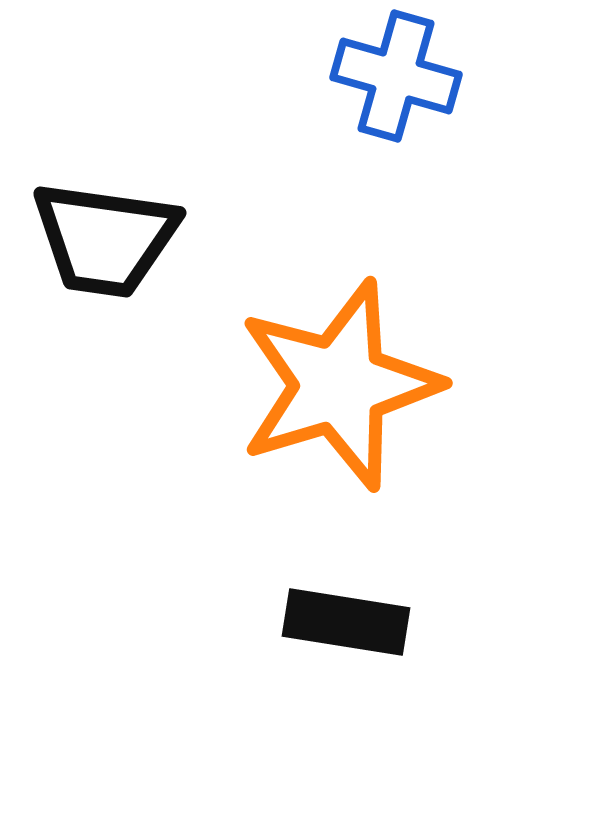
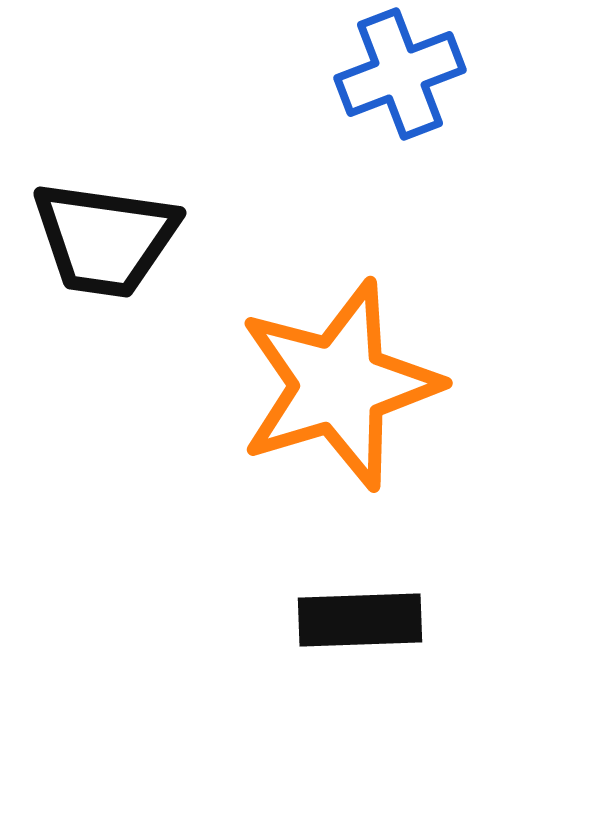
blue cross: moved 4 px right, 2 px up; rotated 37 degrees counterclockwise
black rectangle: moved 14 px right, 2 px up; rotated 11 degrees counterclockwise
